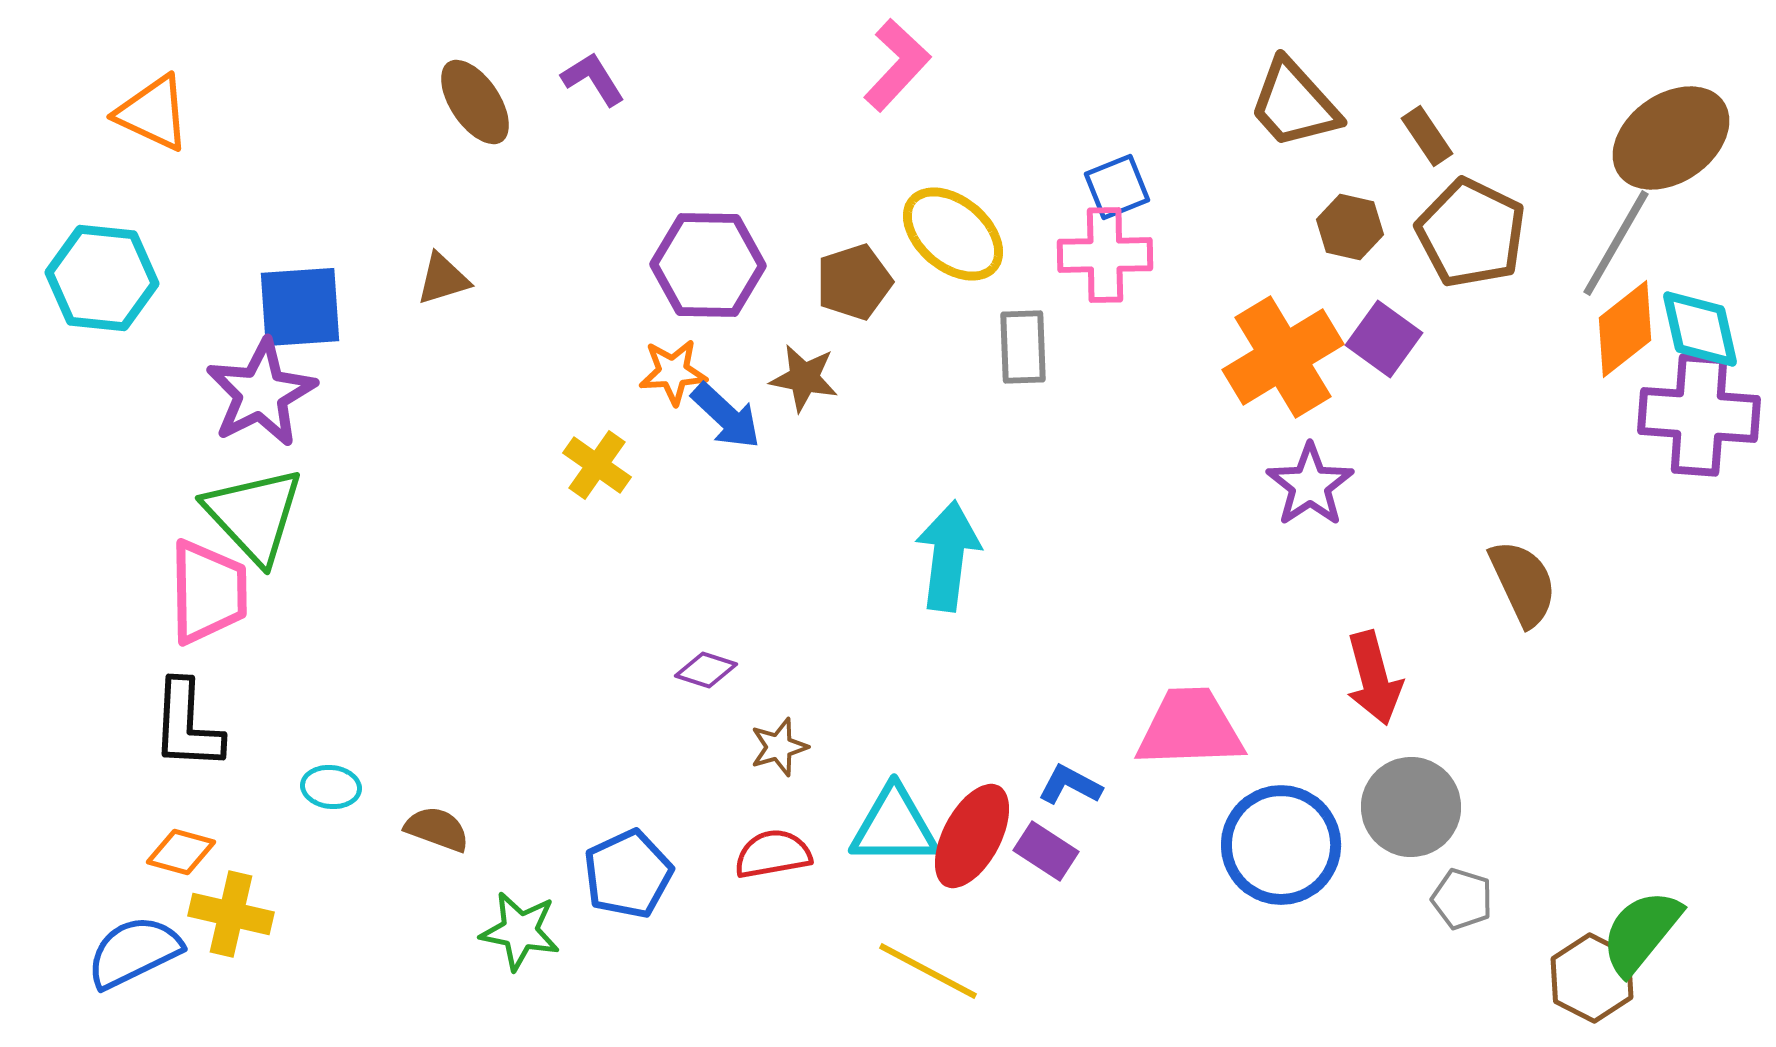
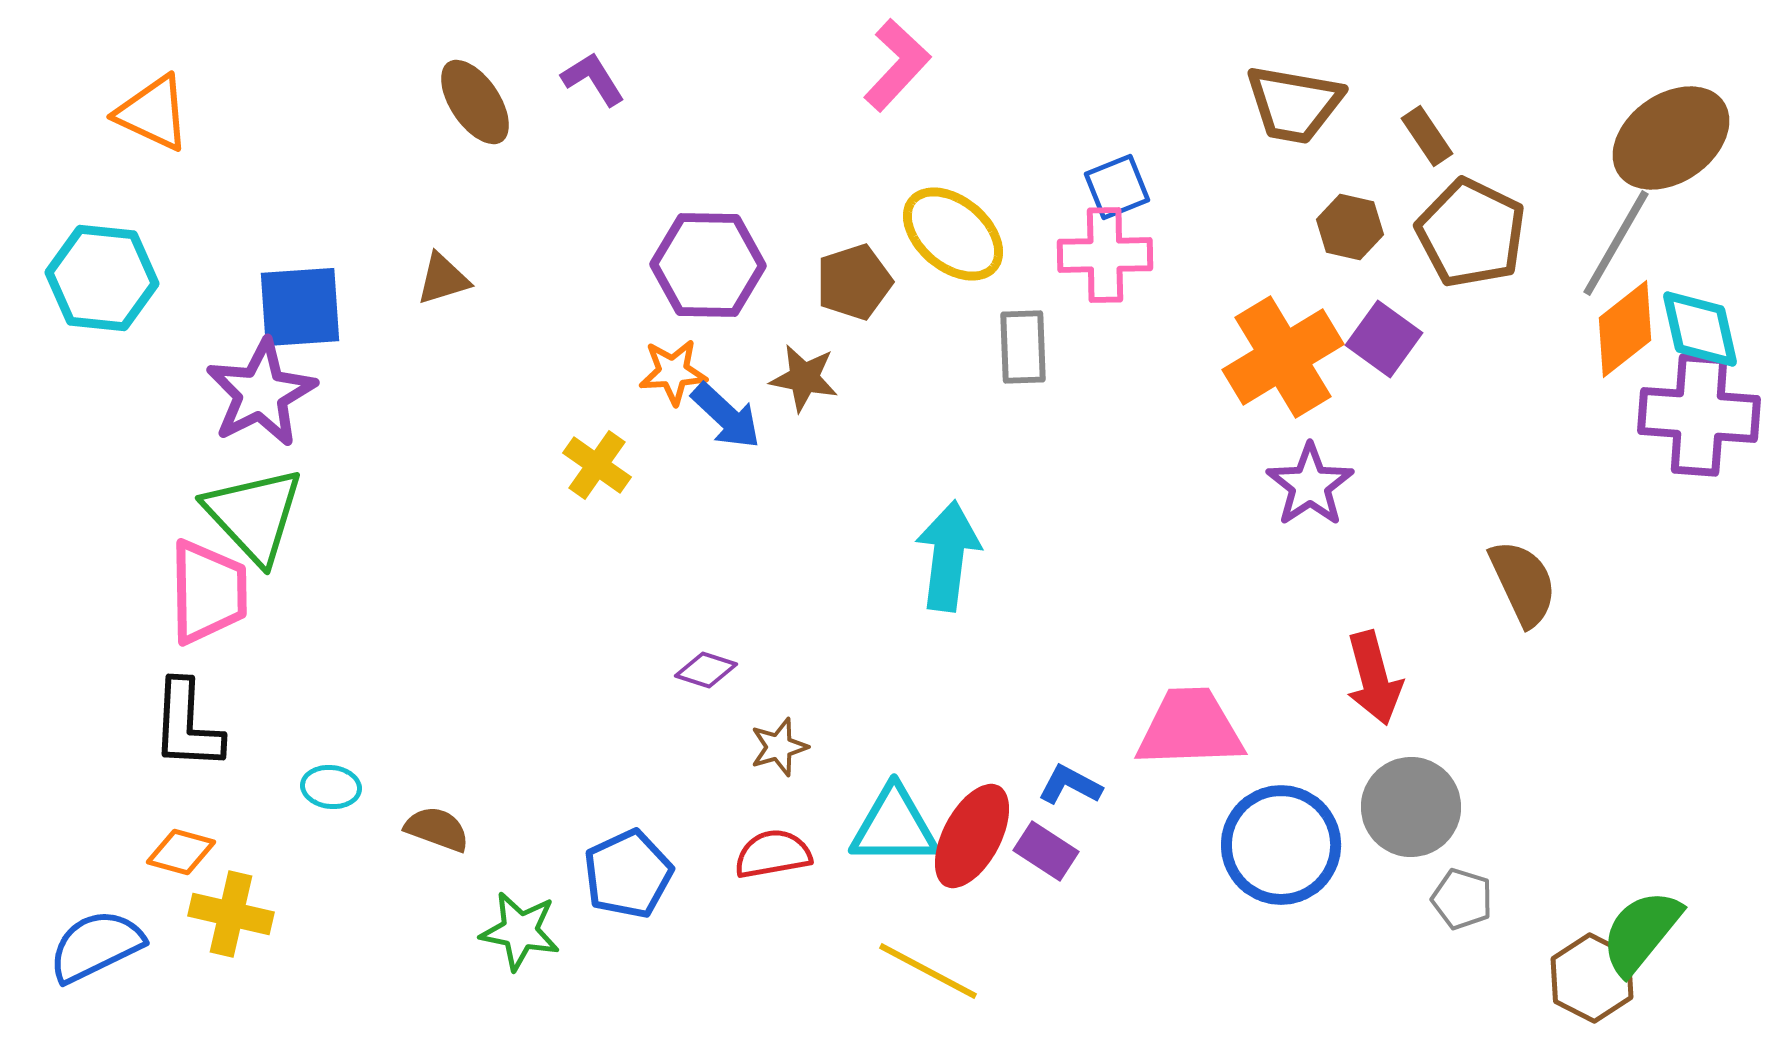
brown trapezoid at (1294, 104): rotated 38 degrees counterclockwise
blue semicircle at (134, 952): moved 38 px left, 6 px up
